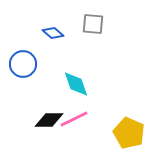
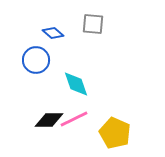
blue circle: moved 13 px right, 4 px up
yellow pentagon: moved 14 px left
